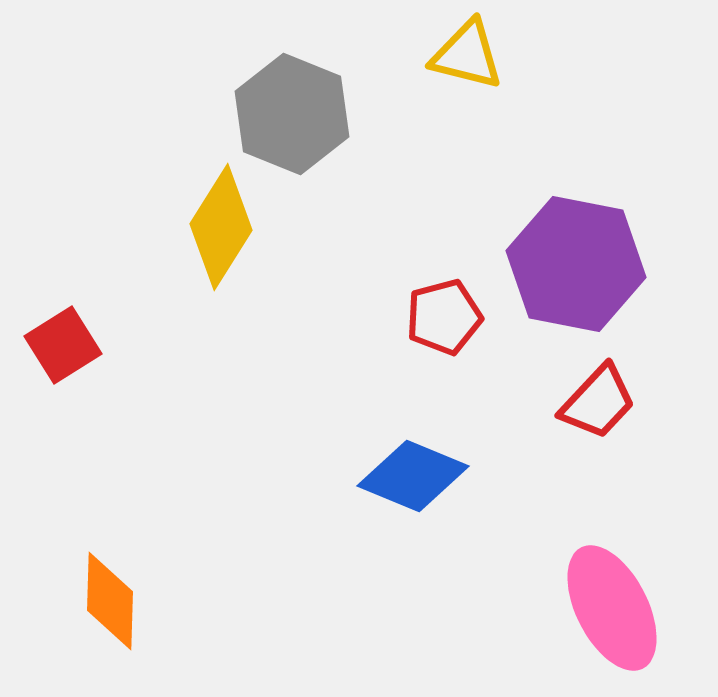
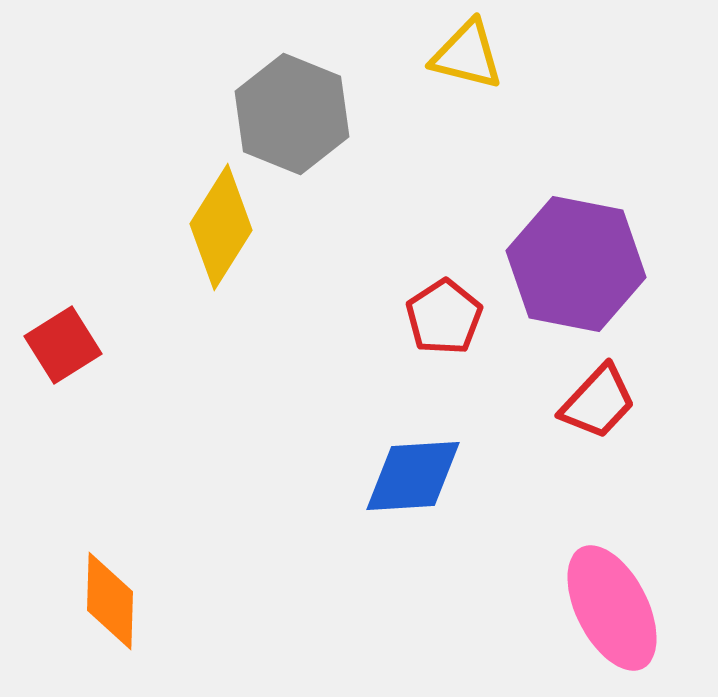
red pentagon: rotated 18 degrees counterclockwise
blue diamond: rotated 26 degrees counterclockwise
